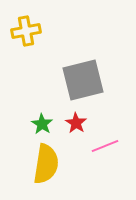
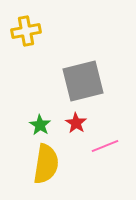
gray square: moved 1 px down
green star: moved 2 px left, 1 px down
